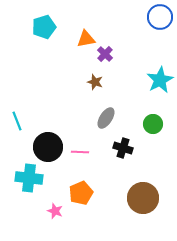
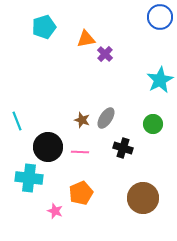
brown star: moved 13 px left, 38 px down
